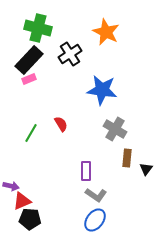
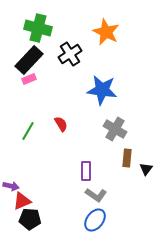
green line: moved 3 px left, 2 px up
